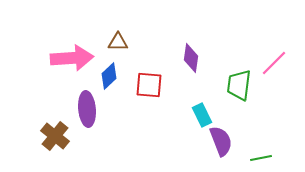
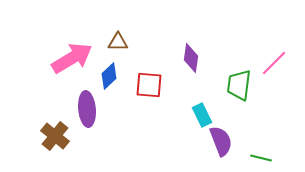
pink arrow: rotated 27 degrees counterclockwise
green line: rotated 25 degrees clockwise
